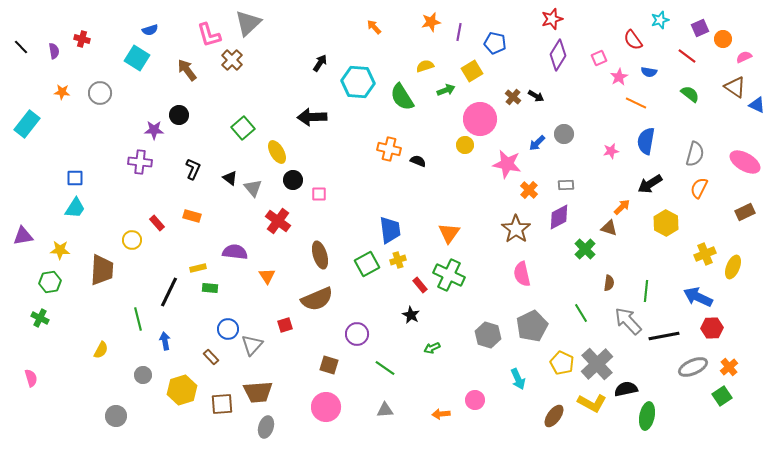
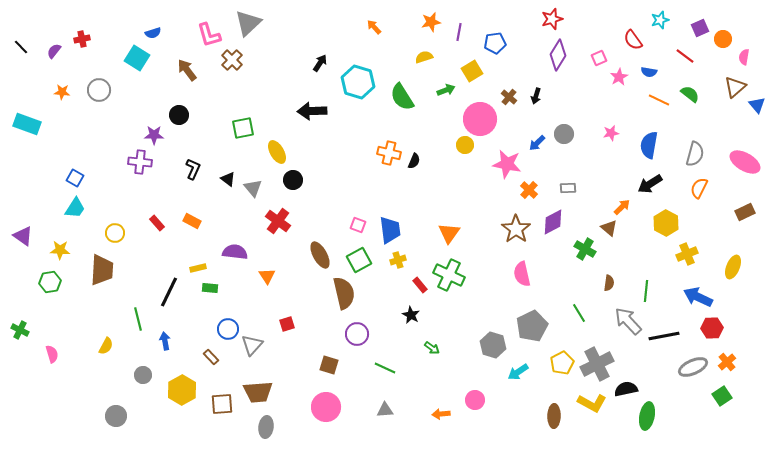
blue semicircle at (150, 30): moved 3 px right, 3 px down
red cross at (82, 39): rotated 28 degrees counterclockwise
blue pentagon at (495, 43): rotated 20 degrees counterclockwise
purple semicircle at (54, 51): rotated 133 degrees counterclockwise
red line at (687, 56): moved 2 px left
pink semicircle at (744, 57): rotated 56 degrees counterclockwise
yellow semicircle at (425, 66): moved 1 px left, 9 px up
cyan hexagon at (358, 82): rotated 12 degrees clockwise
brown triangle at (735, 87): rotated 45 degrees clockwise
gray circle at (100, 93): moved 1 px left, 3 px up
black arrow at (536, 96): rotated 77 degrees clockwise
brown cross at (513, 97): moved 4 px left
orange line at (636, 103): moved 23 px right, 3 px up
blue triangle at (757, 105): rotated 24 degrees clockwise
black arrow at (312, 117): moved 6 px up
cyan rectangle at (27, 124): rotated 72 degrees clockwise
green square at (243, 128): rotated 30 degrees clockwise
purple star at (154, 130): moved 5 px down
blue semicircle at (646, 141): moved 3 px right, 4 px down
orange cross at (389, 149): moved 4 px down
pink star at (611, 151): moved 18 px up
black semicircle at (418, 161): moved 4 px left; rotated 91 degrees clockwise
blue square at (75, 178): rotated 30 degrees clockwise
black triangle at (230, 178): moved 2 px left, 1 px down
gray rectangle at (566, 185): moved 2 px right, 3 px down
pink square at (319, 194): moved 39 px right, 31 px down; rotated 21 degrees clockwise
orange rectangle at (192, 216): moved 5 px down; rotated 12 degrees clockwise
purple diamond at (559, 217): moved 6 px left, 5 px down
brown triangle at (609, 228): rotated 24 degrees clockwise
purple triangle at (23, 236): rotated 45 degrees clockwise
yellow circle at (132, 240): moved 17 px left, 7 px up
green cross at (585, 249): rotated 15 degrees counterclockwise
yellow cross at (705, 254): moved 18 px left
brown ellipse at (320, 255): rotated 12 degrees counterclockwise
green square at (367, 264): moved 8 px left, 4 px up
brown semicircle at (317, 299): moved 27 px right, 6 px up; rotated 80 degrees counterclockwise
green line at (581, 313): moved 2 px left
green cross at (40, 318): moved 20 px left, 12 px down
red square at (285, 325): moved 2 px right, 1 px up
gray hexagon at (488, 335): moved 5 px right, 10 px down
green arrow at (432, 348): rotated 119 degrees counterclockwise
yellow semicircle at (101, 350): moved 5 px right, 4 px up
yellow pentagon at (562, 363): rotated 20 degrees clockwise
gray cross at (597, 364): rotated 16 degrees clockwise
orange cross at (729, 367): moved 2 px left, 5 px up
green line at (385, 368): rotated 10 degrees counterclockwise
pink semicircle at (31, 378): moved 21 px right, 24 px up
cyan arrow at (518, 379): moved 7 px up; rotated 80 degrees clockwise
yellow hexagon at (182, 390): rotated 12 degrees counterclockwise
brown ellipse at (554, 416): rotated 35 degrees counterclockwise
gray ellipse at (266, 427): rotated 10 degrees counterclockwise
